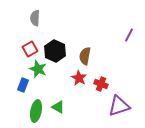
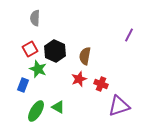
red star: moved 1 px down; rotated 21 degrees clockwise
green ellipse: rotated 20 degrees clockwise
